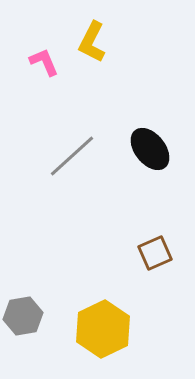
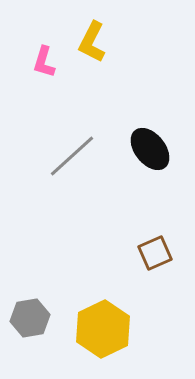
pink L-shape: rotated 140 degrees counterclockwise
gray hexagon: moved 7 px right, 2 px down
